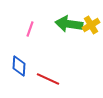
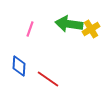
yellow cross: moved 4 px down
red line: rotated 10 degrees clockwise
